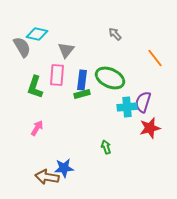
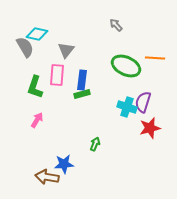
gray arrow: moved 1 px right, 9 px up
gray semicircle: moved 3 px right
orange line: rotated 48 degrees counterclockwise
green ellipse: moved 16 px right, 12 px up
cyan cross: rotated 24 degrees clockwise
pink arrow: moved 8 px up
green arrow: moved 11 px left, 3 px up; rotated 40 degrees clockwise
blue star: moved 4 px up
